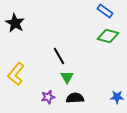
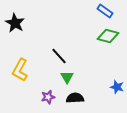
black line: rotated 12 degrees counterclockwise
yellow L-shape: moved 4 px right, 4 px up; rotated 10 degrees counterclockwise
blue star: moved 10 px up; rotated 16 degrees clockwise
